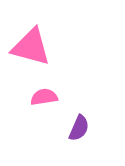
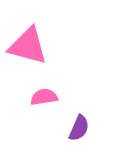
pink triangle: moved 3 px left, 1 px up
